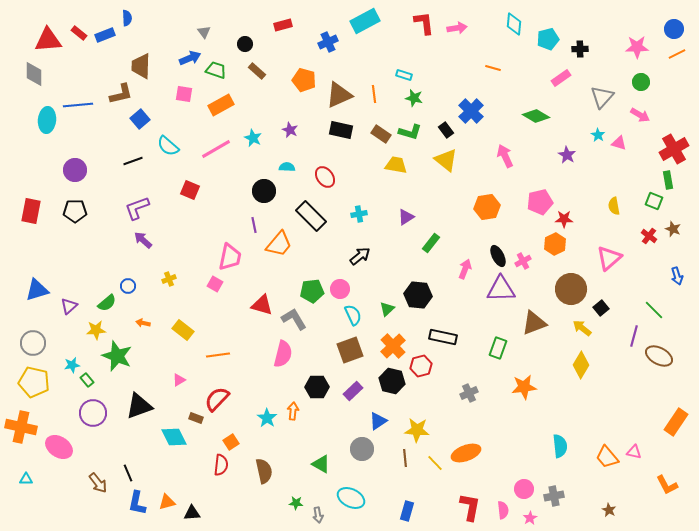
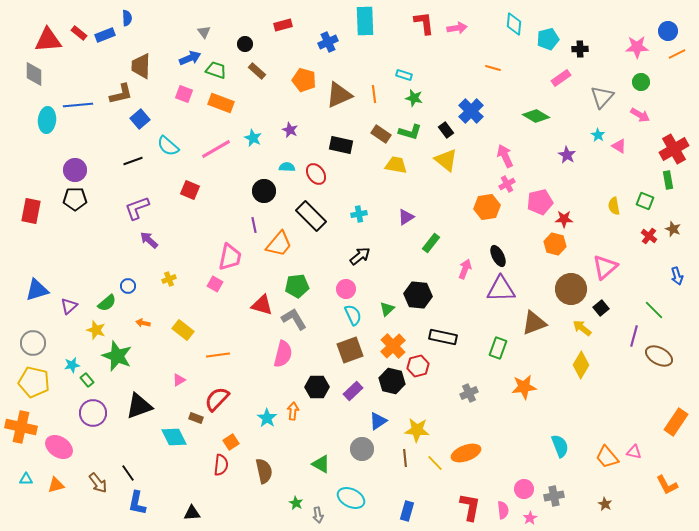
cyan rectangle at (365, 21): rotated 64 degrees counterclockwise
blue circle at (674, 29): moved 6 px left, 2 px down
pink square at (184, 94): rotated 12 degrees clockwise
orange rectangle at (221, 105): moved 2 px up; rotated 50 degrees clockwise
black rectangle at (341, 130): moved 15 px down
pink triangle at (619, 143): moved 3 px down; rotated 14 degrees clockwise
red ellipse at (325, 177): moved 9 px left, 3 px up
green square at (654, 201): moved 9 px left
black pentagon at (75, 211): moved 12 px up
purple arrow at (143, 240): moved 6 px right
orange hexagon at (555, 244): rotated 20 degrees counterclockwise
pink triangle at (609, 258): moved 4 px left, 9 px down
pink cross at (523, 261): moved 16 px left, 77 px up
pink circle at (340, 289): moved 6 px right
green pentagon at (312, 291): moved 15 px left, 5 px up
yellow star at (96, 330): rotated 24 degrees clockwise
red hexagon at (421, 366): moved 3 px left
cyan semicircle at (560, 446): rotated 15 degrees counterclockwise
black line at (128, 473): rotated 12 degrees counterclockwise
orange triangle at (167, 502): moved 111 px left, 17 px up
green star at (296, 503): rotated 24 degrees clockwise
brown star at (609, 510): moved 4 px left, 6 px up
